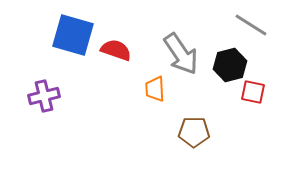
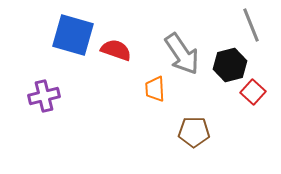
gray line: rotated 36 degrees clockwise
gray arrow: moved 1 px right
red square: rotated 30 degrees clockwise
